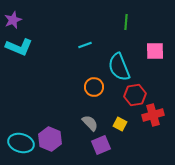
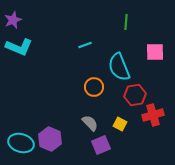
pink square: moved 1 px down
